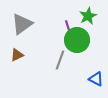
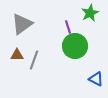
green star: moved 2 px right, 3 px up
green circle: moved 2 px left, 6 px down
brown triangle: rotated 24 degrees clockwise
gray line: moved 26 px left
